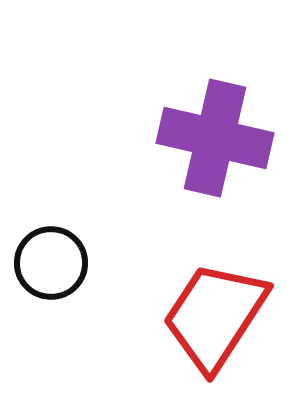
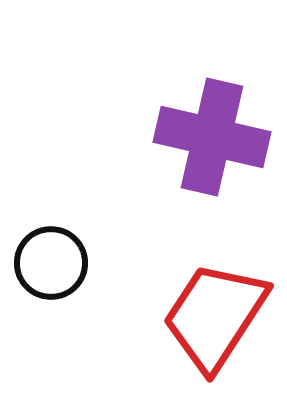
purple cross: moved 3 px left, 1 px up
